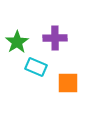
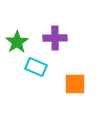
orange square: moved 7 px right, 1 px down
